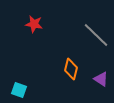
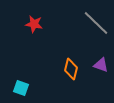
gray line: moved 12 px up
purple triangle: moved 14 px up; rotated 14 degrees counterclockwise
cyan square: moved 2 px right, 2 px up
